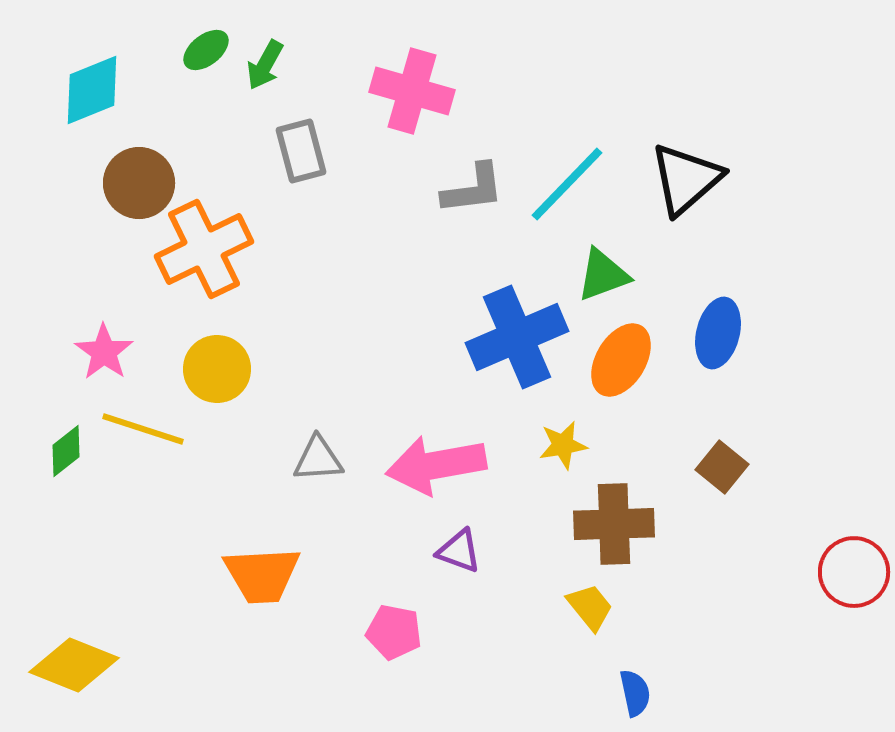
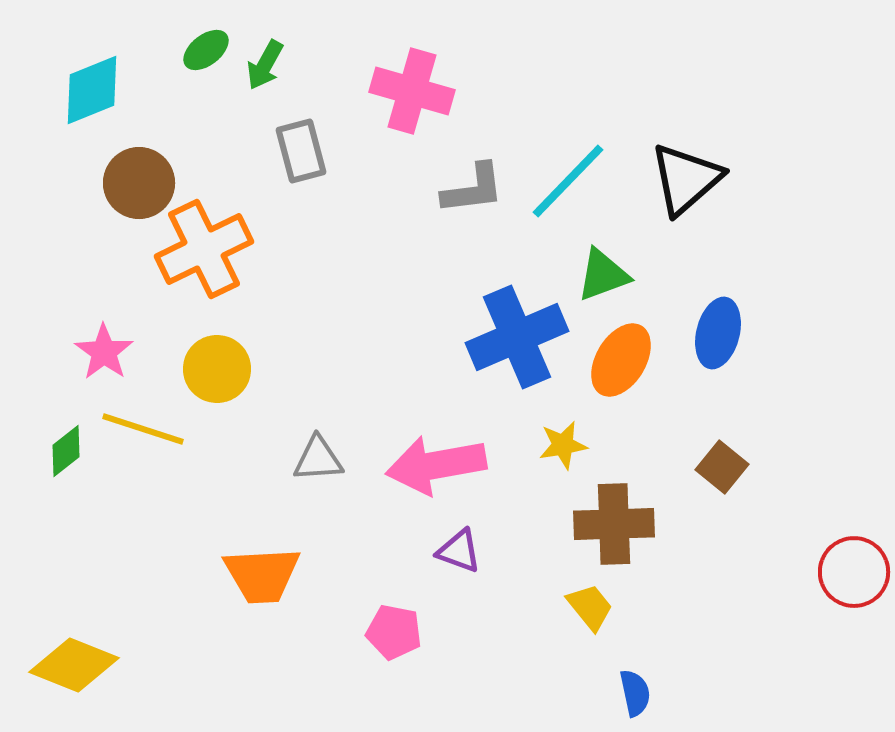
cyan line: moved 1 px right, 3 px up
